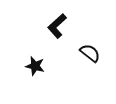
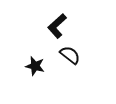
black semicircle: moved 20 px left, 2 px down
